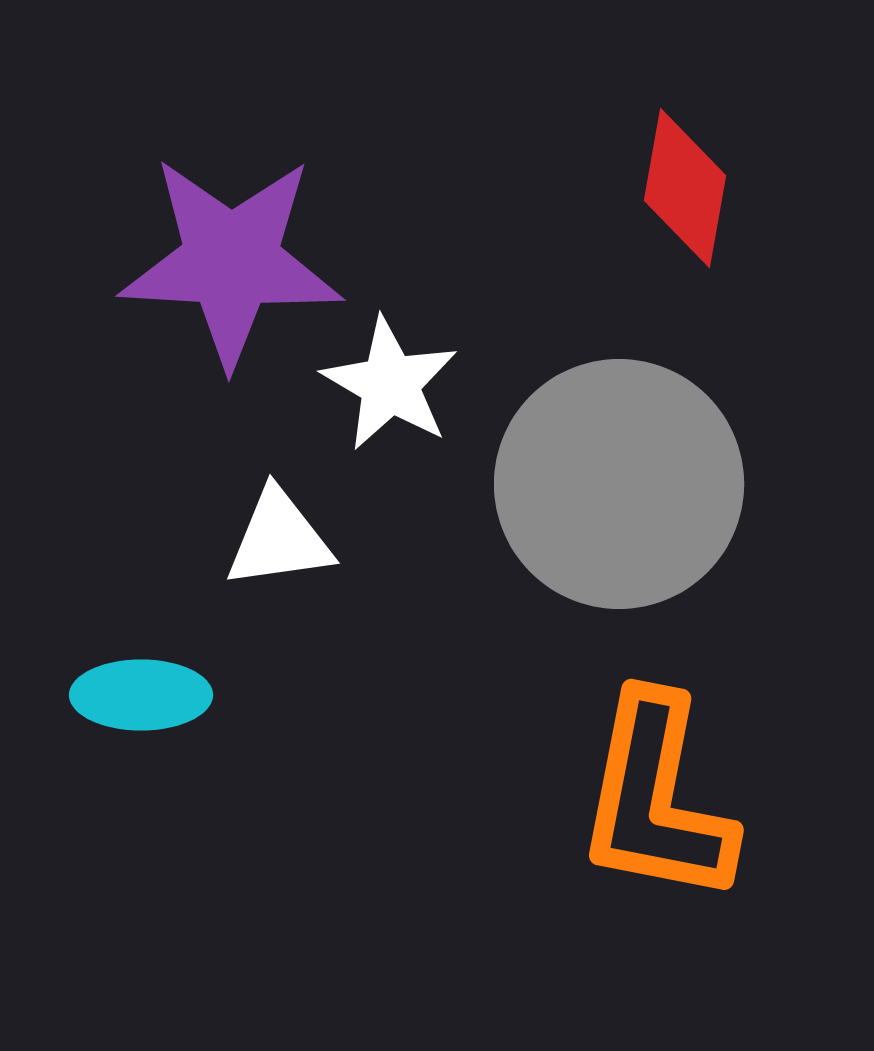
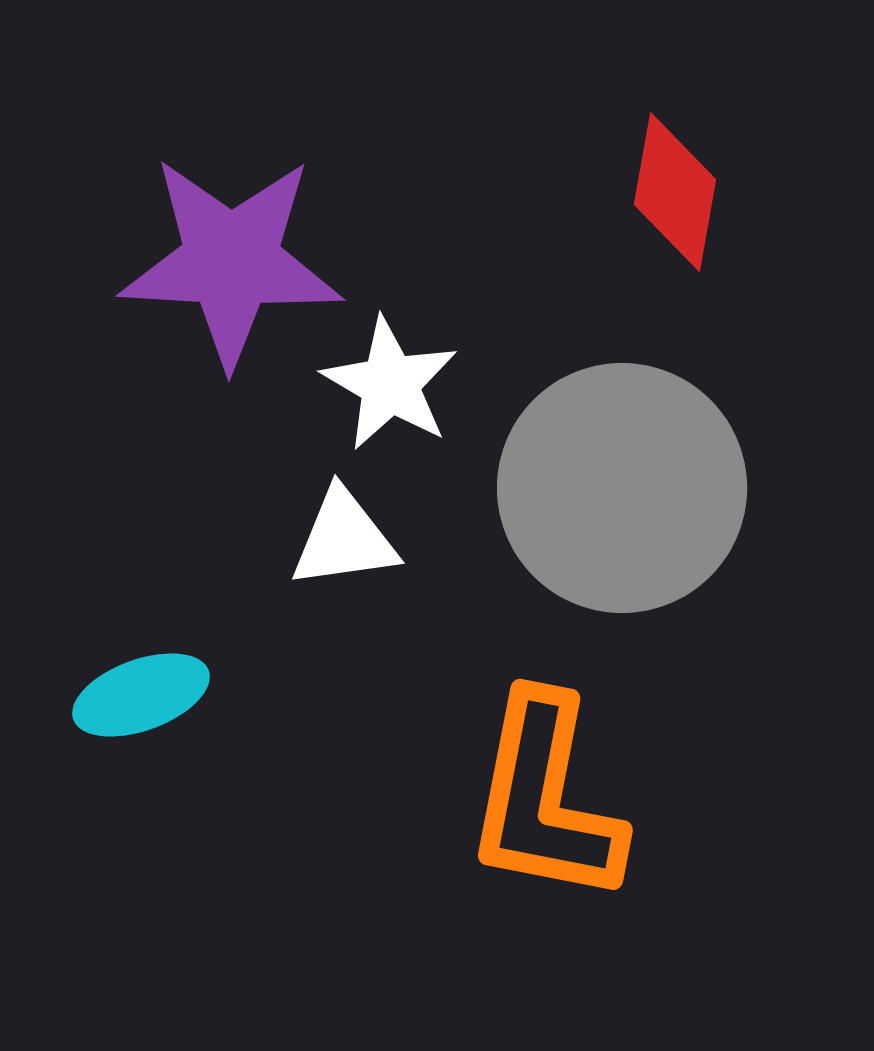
red diamond: moved 10 px left, 4 px down
gray circle: moved 3 px right, 4 px down
white triangle: moved 65 px right
cyan ellipse: rotated 20 degrees counterclockwise
orange L-shape: moved 111 px left
